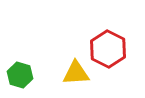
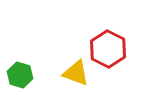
yellow triangle: rotated 24 degrees clockwise
